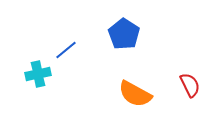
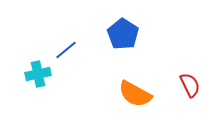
blue pentagon: moved 1 px left
